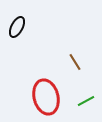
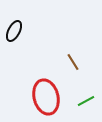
black ellipse: moved 3 px left, 4 px down
brown line: moved 2 px left
